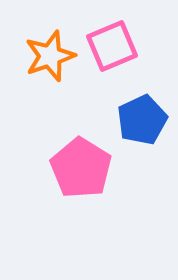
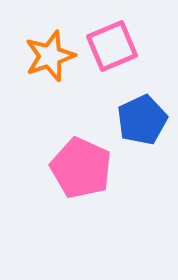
pink pentagon: rotated 8 degrees counterclockwise
